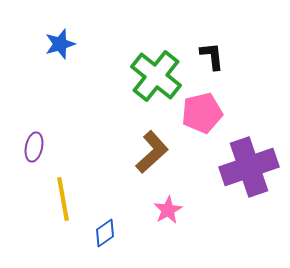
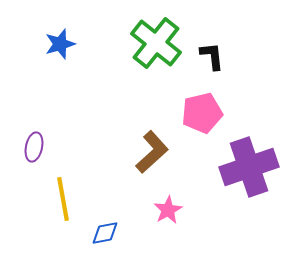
green cross: moved 33 px up
blue diamond: rotated 24 degrees clockwise
